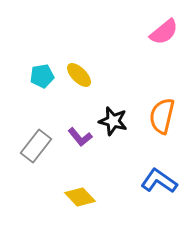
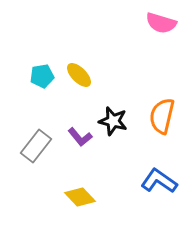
pink semicircle: moved 3 px left, 9 px up; rotated 56 degrees clockwise
